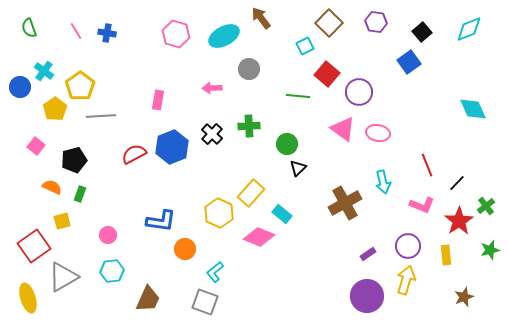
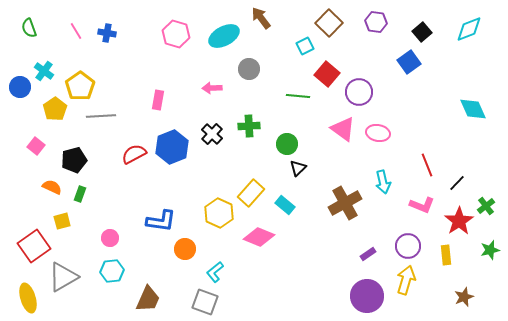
cyan rectangle at (282, 214): moved 3 px right, 9 px up
pink circle at (108, 235): moved 2 px right, 3 px down
